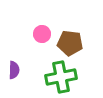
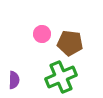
purple semicircle: moved 10 px down
green cross: rotated 12 degrees counterclockwise
